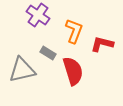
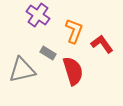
red L-shape: rotated 40 degrees clockwise
